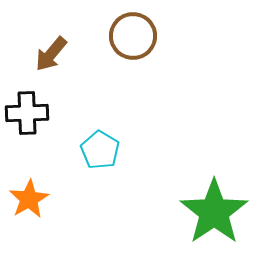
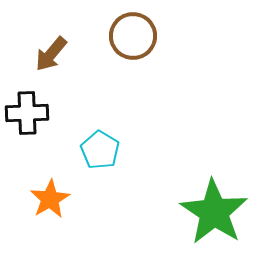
orange star: moved 21 px right
green star: rotated 4 degrees counterclockwise
